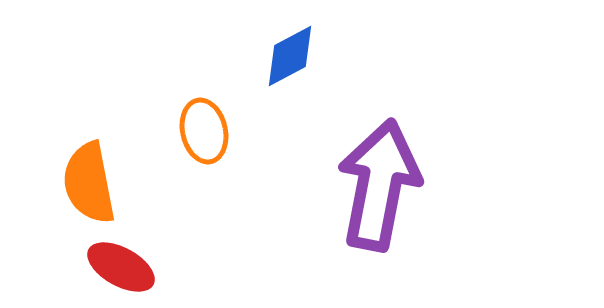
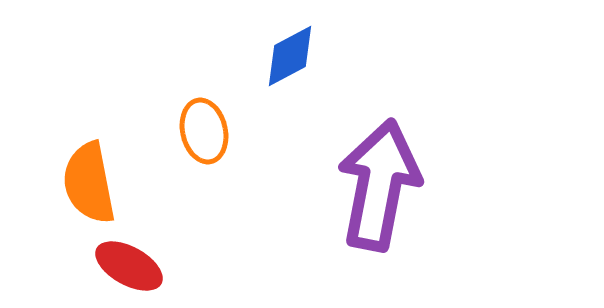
red ellipse: moved 8 px right, 1 px up
